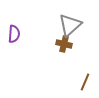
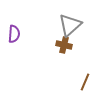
brown cross: moved 1 px down
